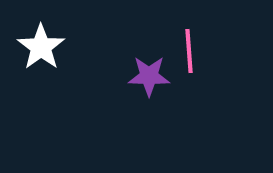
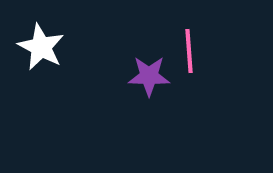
white star: rotated 9 degrees counterclockwise
